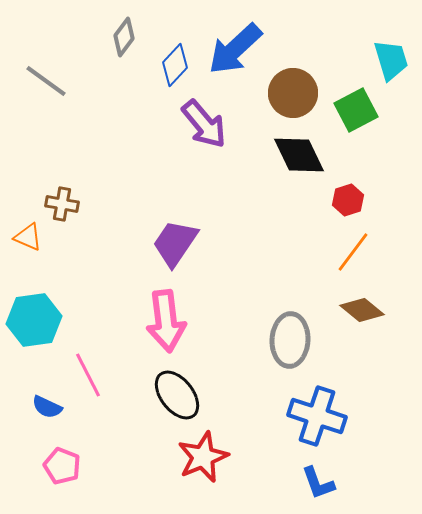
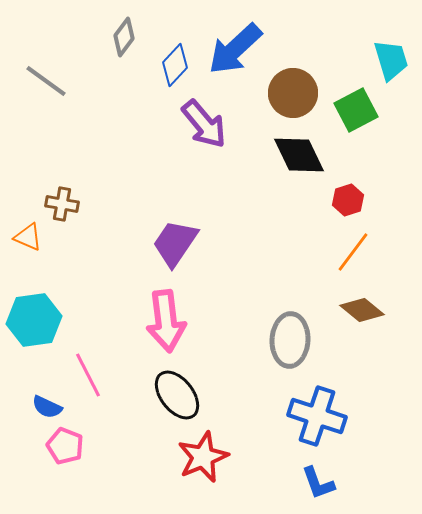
pink pentagon: moved 3 px right, 20 px up
